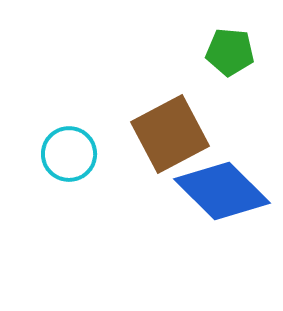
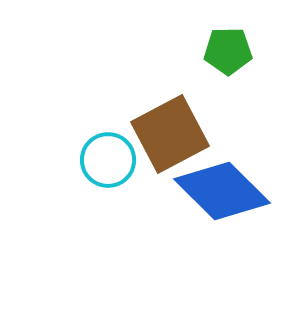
green pentagon: moved 2 px left, 1 px up; rotated 6 degrees counterclockwise
cyan circle: moved 39 px right, 6 px down
